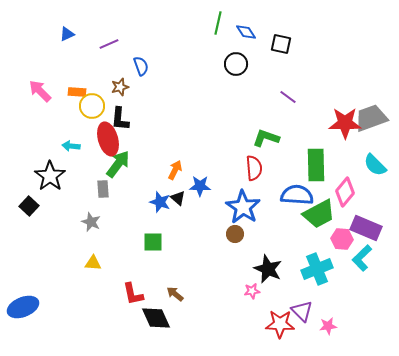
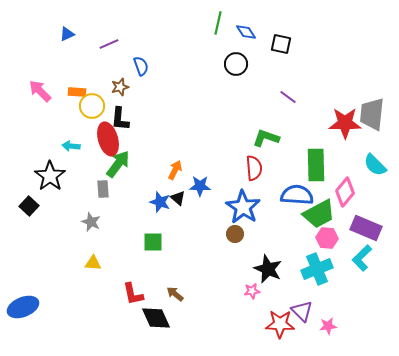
gray trapezoid at (371, 118): moved 1 px right, 4 px up; rotated 64 degrees counterclockwise
pink hexagon at (342, 239): moved 15 px left, 1 px up
